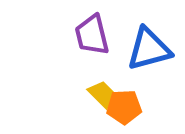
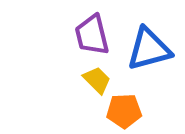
yellow trapezoid: moved 5 px left, 14 px up
orange pentagon: moved 4 px down
